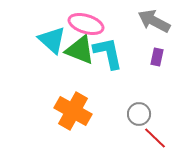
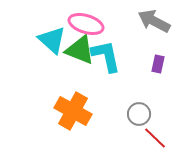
cyan L-shape: moved 2 px left, 3 px down
purple rectangle: moved 1 px right, 7 px down
